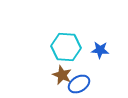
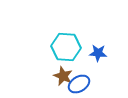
blue star: moved 2 px left, 3 px down
brown star: moved 1 px right, 1 px down
